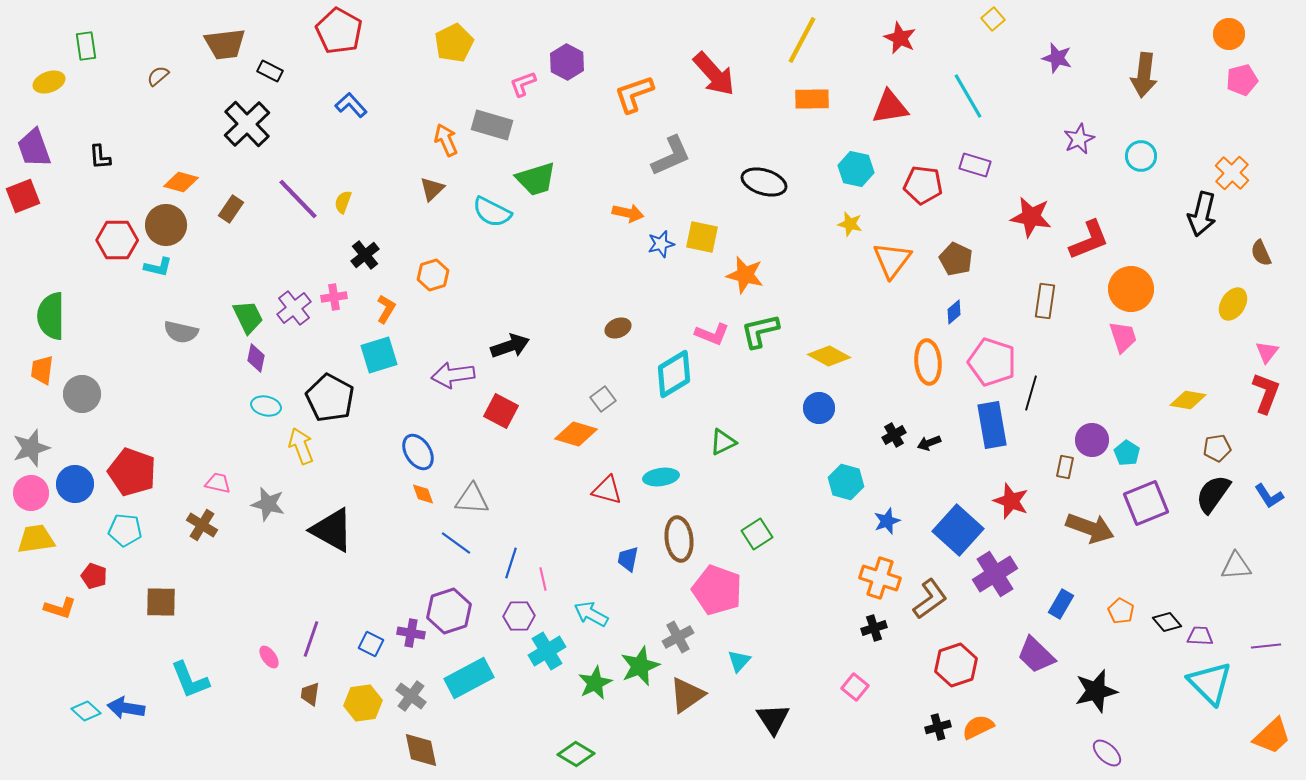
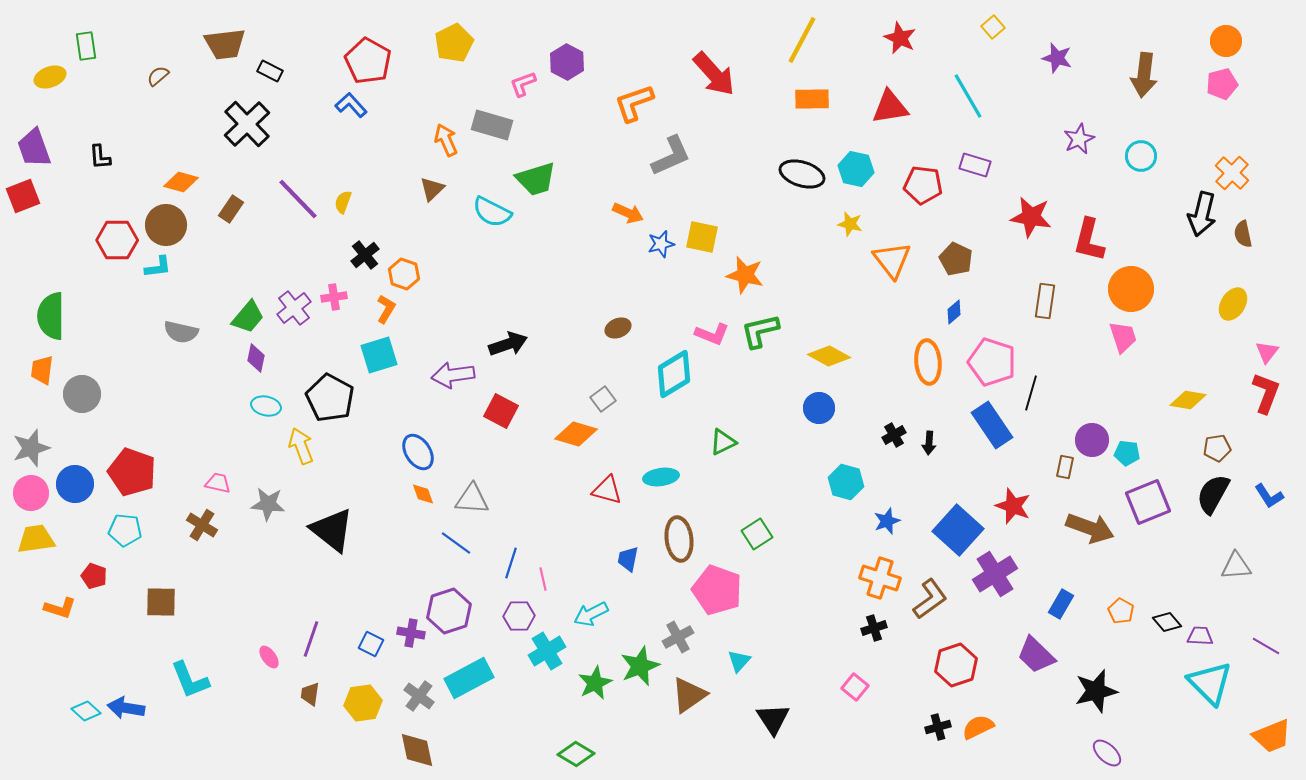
yellow square at (993, 19): moved 8 px down
red pentagon at (339, 31): moved 29 px right, 30 px down
orange circle at (1229, 34): moved 3 px left, 7 px down
pink pentagon at (1242, 80): moved 20 px left, 4 px down
yellow ellipse at (49, 82): moved 1 px right, 5 px up
orange L-shape at (634, 94): moved 9 px down
black ellipse at (764, 182): moved 38 px right, 8 px up
orange arrow at (628, 213): rotated 12 degrees clockwise
red L-shape at (1089, 240): rotated 126 degrees clockwise
brown semicircle at (1261, 253): moved 18 px left, 19 px up; rotated 12 degrees clockwise
orange triangle at (892, 260): rotated 15 degrees counterclockwise
cyan L-shape at (158, 267): rotated 20 degrees counterclockwise
orange hexagon at (433, 275): moved 29 px left, 1 px up; rotated 24 degrees counterclockwise
green trapezoid at (248, 317): rotated 66 degrees clockwise
black arrow at (510, 346): moved 2 px left, 2 px up
blue rectangle at (992, 425): rotated 24 degrees counterclockwise
black arrow at (929, 443): rotated 65 degrees counterclockwise
cyan pentagon at (1127, 453): rotated 25 degrees counterclockwise
black semicircle at (1213, 494): rotated 6 degrees counterclockwise
red star at (1011, 501): moved 2 px right, 5 px down
purple square at (1146, 503): moved 2 px right, 1 px up
gray star at (268, 504): rotated 8 degrees counterclockwise
black triangle at (332, 530): rotated 9 degrees clockwise
cyan arrow at (591, 614): rotated 56 degrees counterclockwise
purple line at (1266, 646): rotated 36 degrees clockwise
brown triangle at (687, 695): moved 2 px right
gray cross at (411, 696): moved 8 px right
orange trapezoid at (1272, 736): rotated 21 degrees clockwise
brown diamond at (421, 750): moved 4 px left
